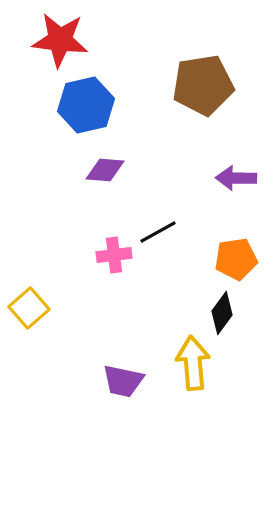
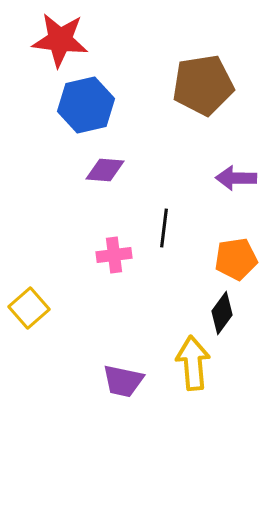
black line: moved 6 px right, 4 px up; rotated 54 degrees counterclockwise
